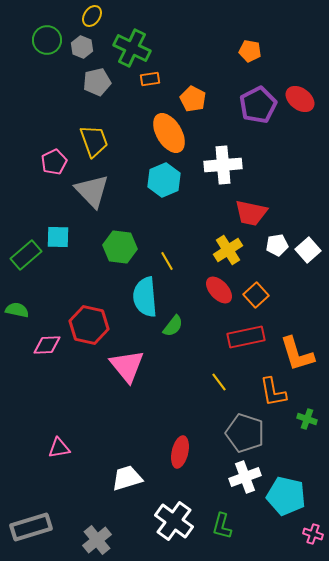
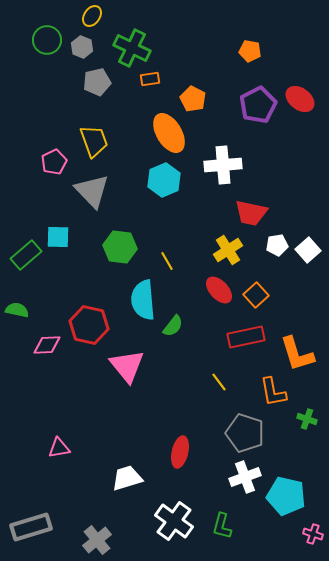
cyan semicircle at (145, 297): moved 2 px left, 3 px down
